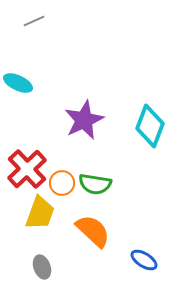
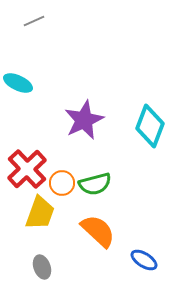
green semicircle: rotated 24 degrees counterclockwise
orange semicircle: moved 5 px right
